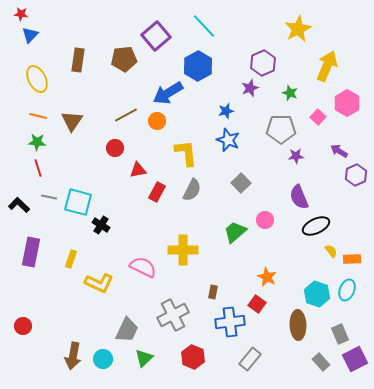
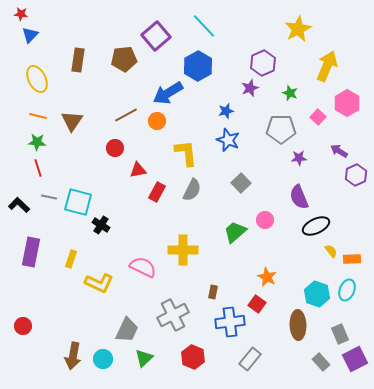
purple star at (296, 156): moved 3 px right, 2 px down
